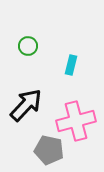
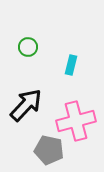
green circle: moved 1 px down
